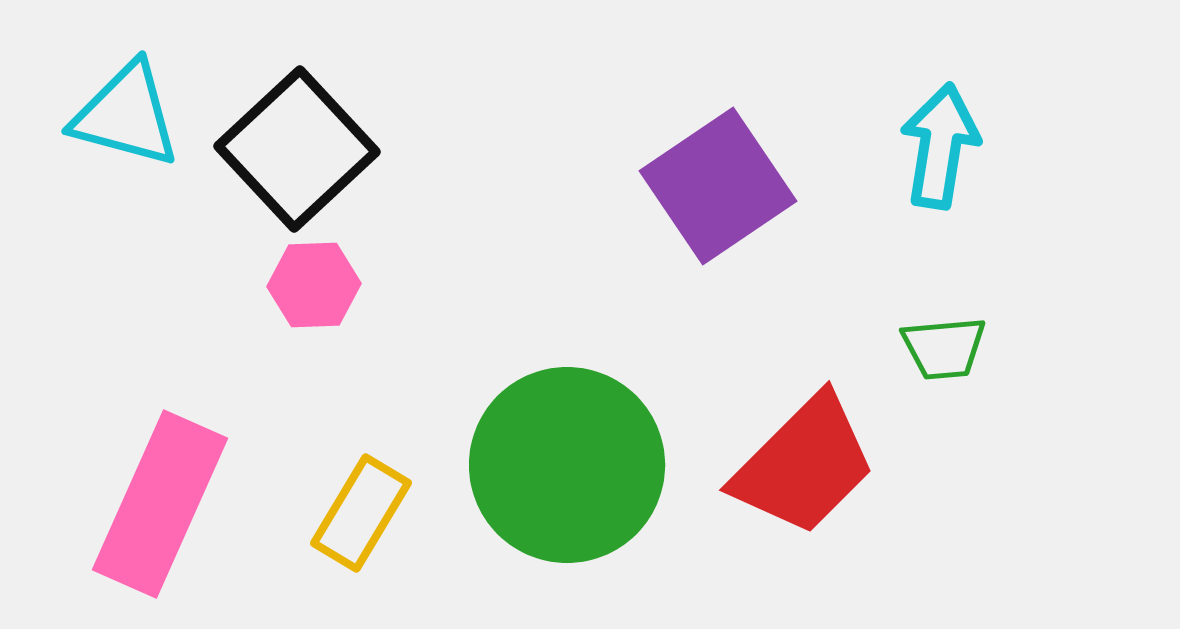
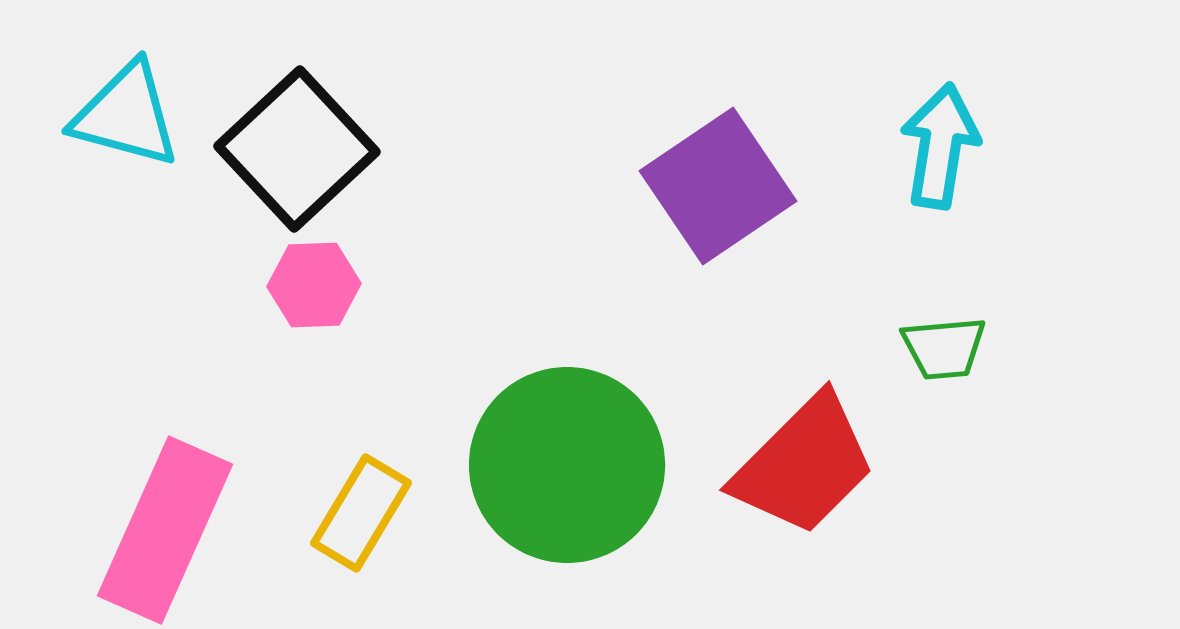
pink rectangle: moved 5 px right, 26 px down
